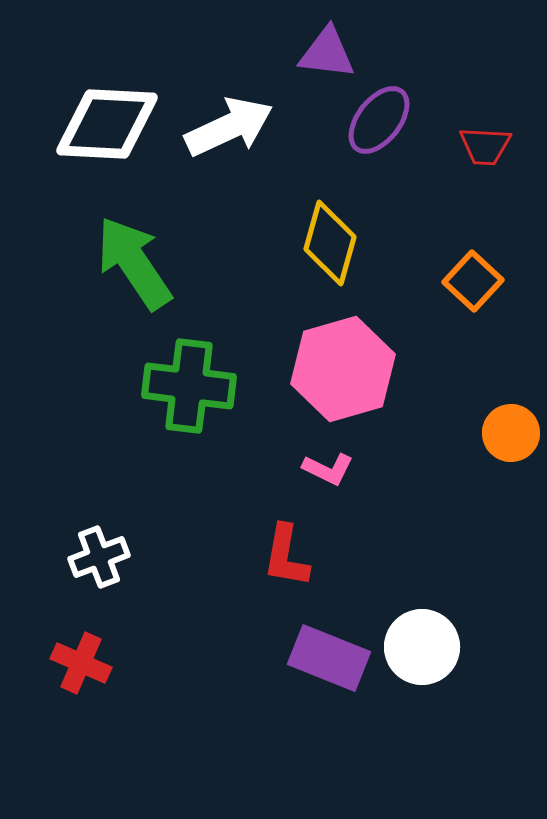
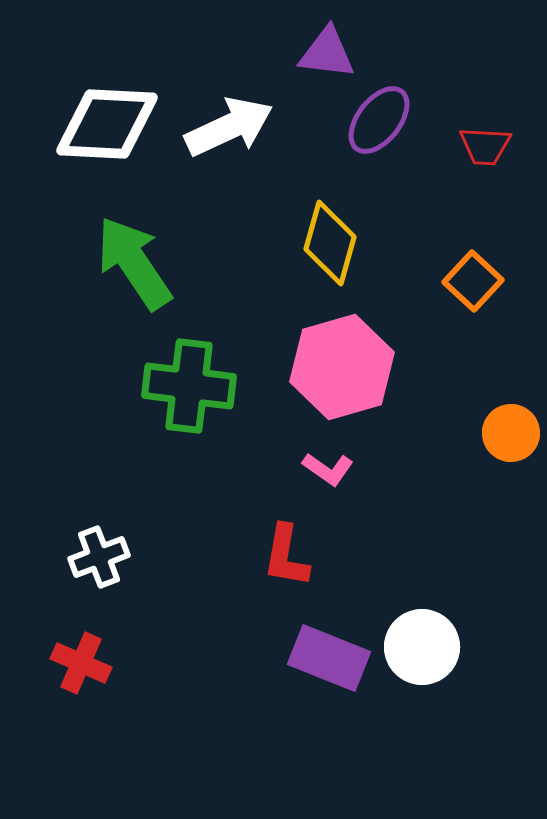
pink hexagon: moved 1 px left, 2 px up
pink L-shape: rotated 9 degrees clockwise
